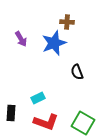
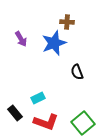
black rectangle: moved 4 px right; rotated 42 degrees counterclockwise
green square: rotated 20 degrees clockwise
